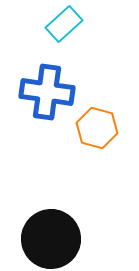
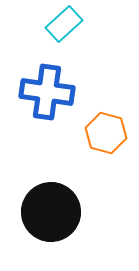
orange hexagon: moved 9 px right, 5 px down
black circle: moved 27 px up
